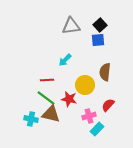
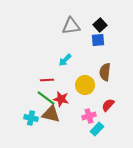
red star: moved 8 px left
cyan cross: moved 1 px up
